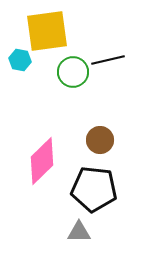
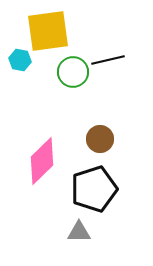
yellow square: moved 1 px right
brown circle: moved 1 px up
black pentagon: rotated 24 degrees counterclockwise
